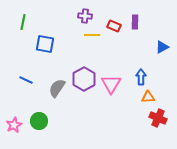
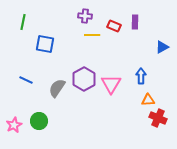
blue arrow: moved 1 px up
orange triangle: moved 3 px down
